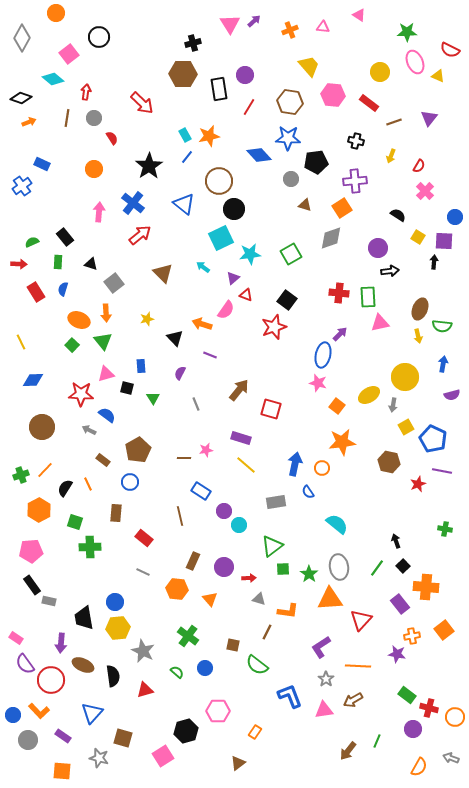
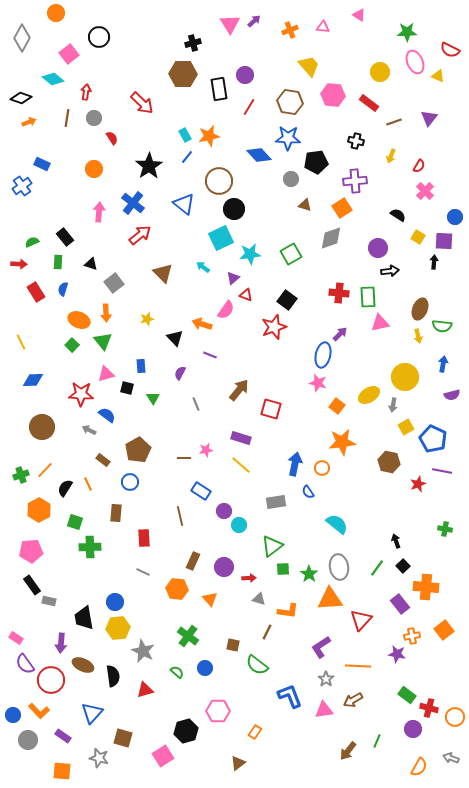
yellow line at (246, 465): moved 5 px left
red rectangle at (144, 538): rotated 48 degrees clockwise
